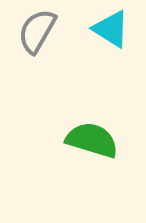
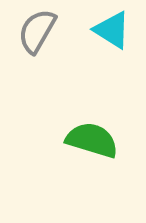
cyan triangle: moved 1 px right, 1 px down
